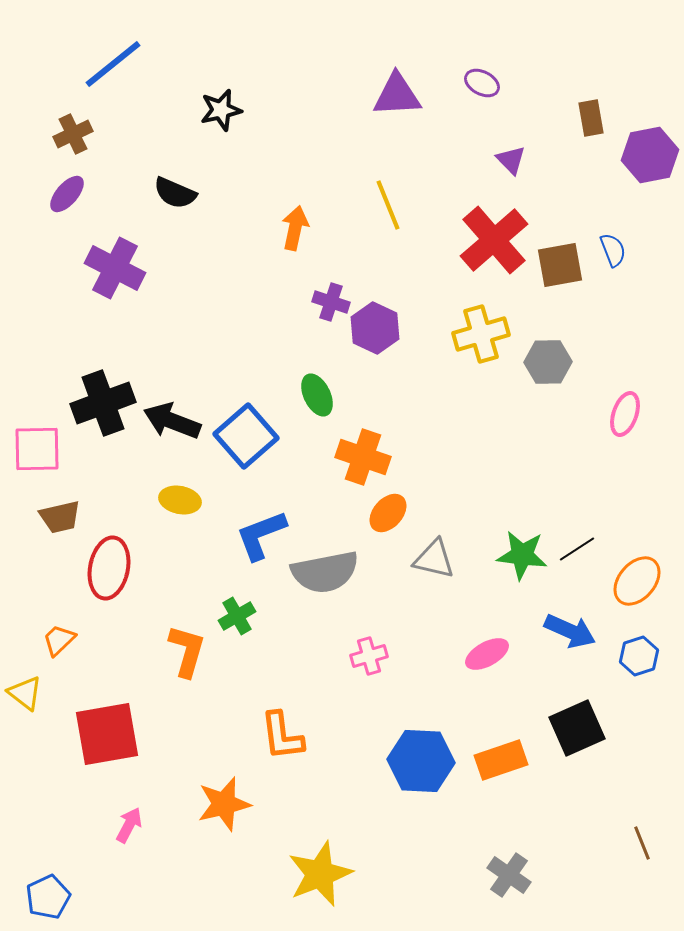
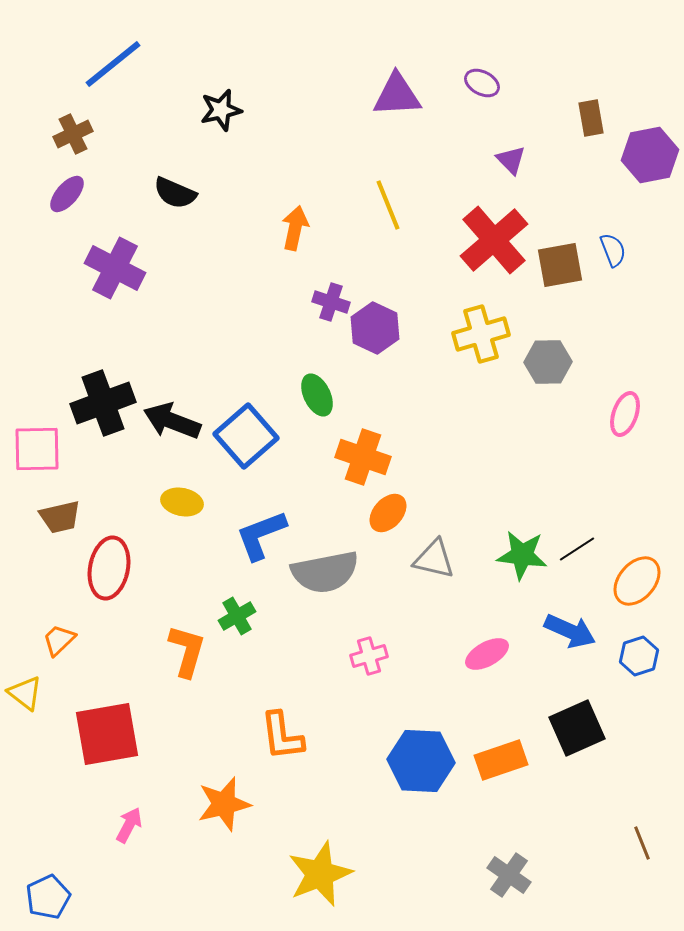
yellow ellipse at (180, 500): moved 2 px right, 2 px down
